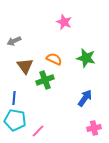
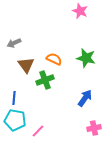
pink star: moved 16 px right, 11 px up
gray arrow: moved 2 px down
brown triangle: moved 1 px right, 1 px up
